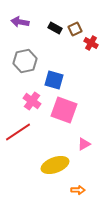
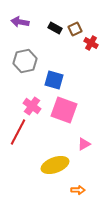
pink cross: moved 5 px down
red line: rotated 28 degrees counterclockwise
